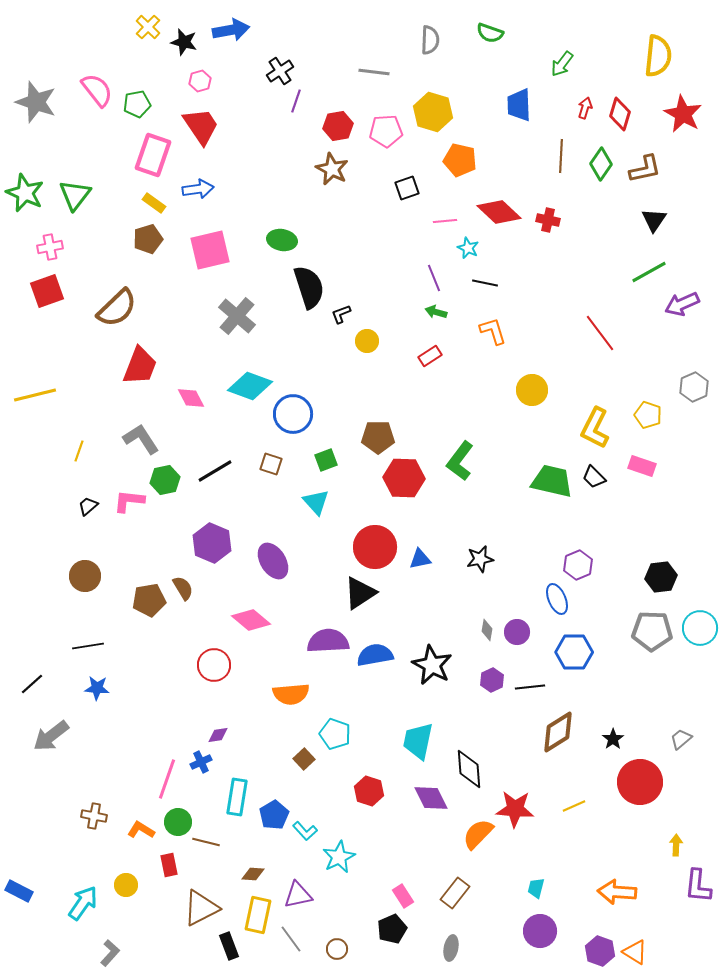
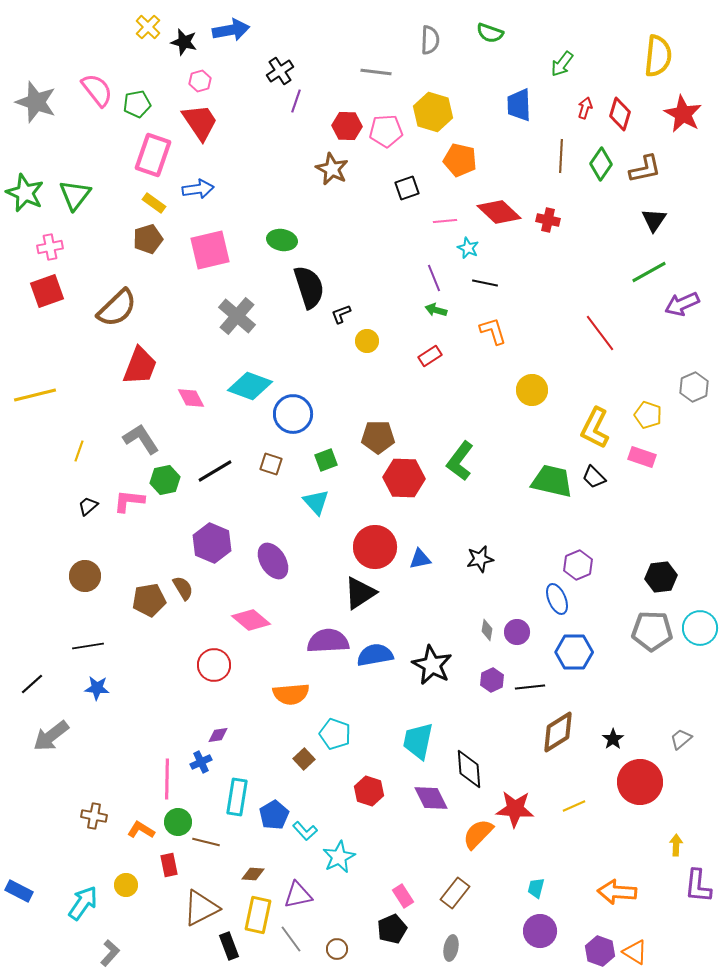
gray line at (374, 72): moved 2 px right
red trapezoid at (201, 126): moved 1 px left, 4 px up
red hexagon at (338, 126): moved 9 px right; rotated 12 degrees clockwise
green arrow at (436, 312): moved 2 px up
pink rectangle at (642, 466): moved 9 px up
pink line at (167, 779): rotated 18 degrees counterclockwise
